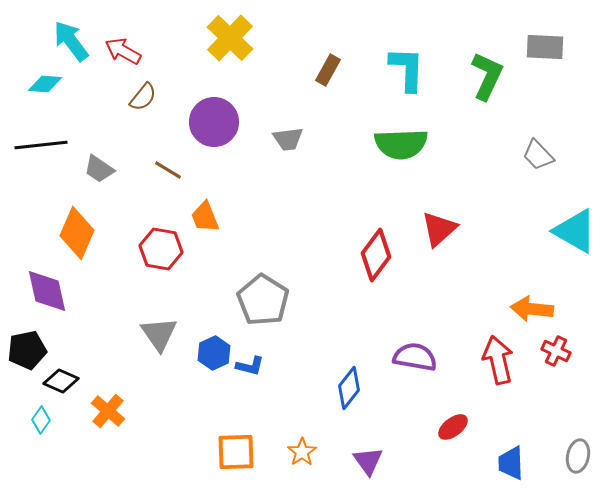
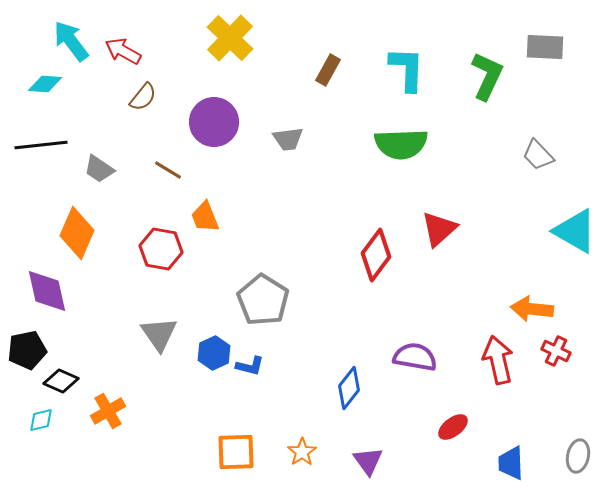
orange cross at (108, 411): rotated 20 degrees clockwise
cyan diamond at (41, 420): rotated 40 degrees clockwise
